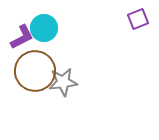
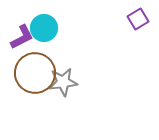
purple square: rotated 10 degrees counterclockwise
brown circle: moved 2 px down
